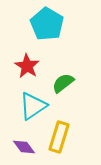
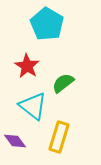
cyan triangle: rotated 48 degrees counterclockwise
purple diamond: moved 9 px left, 6 px up
